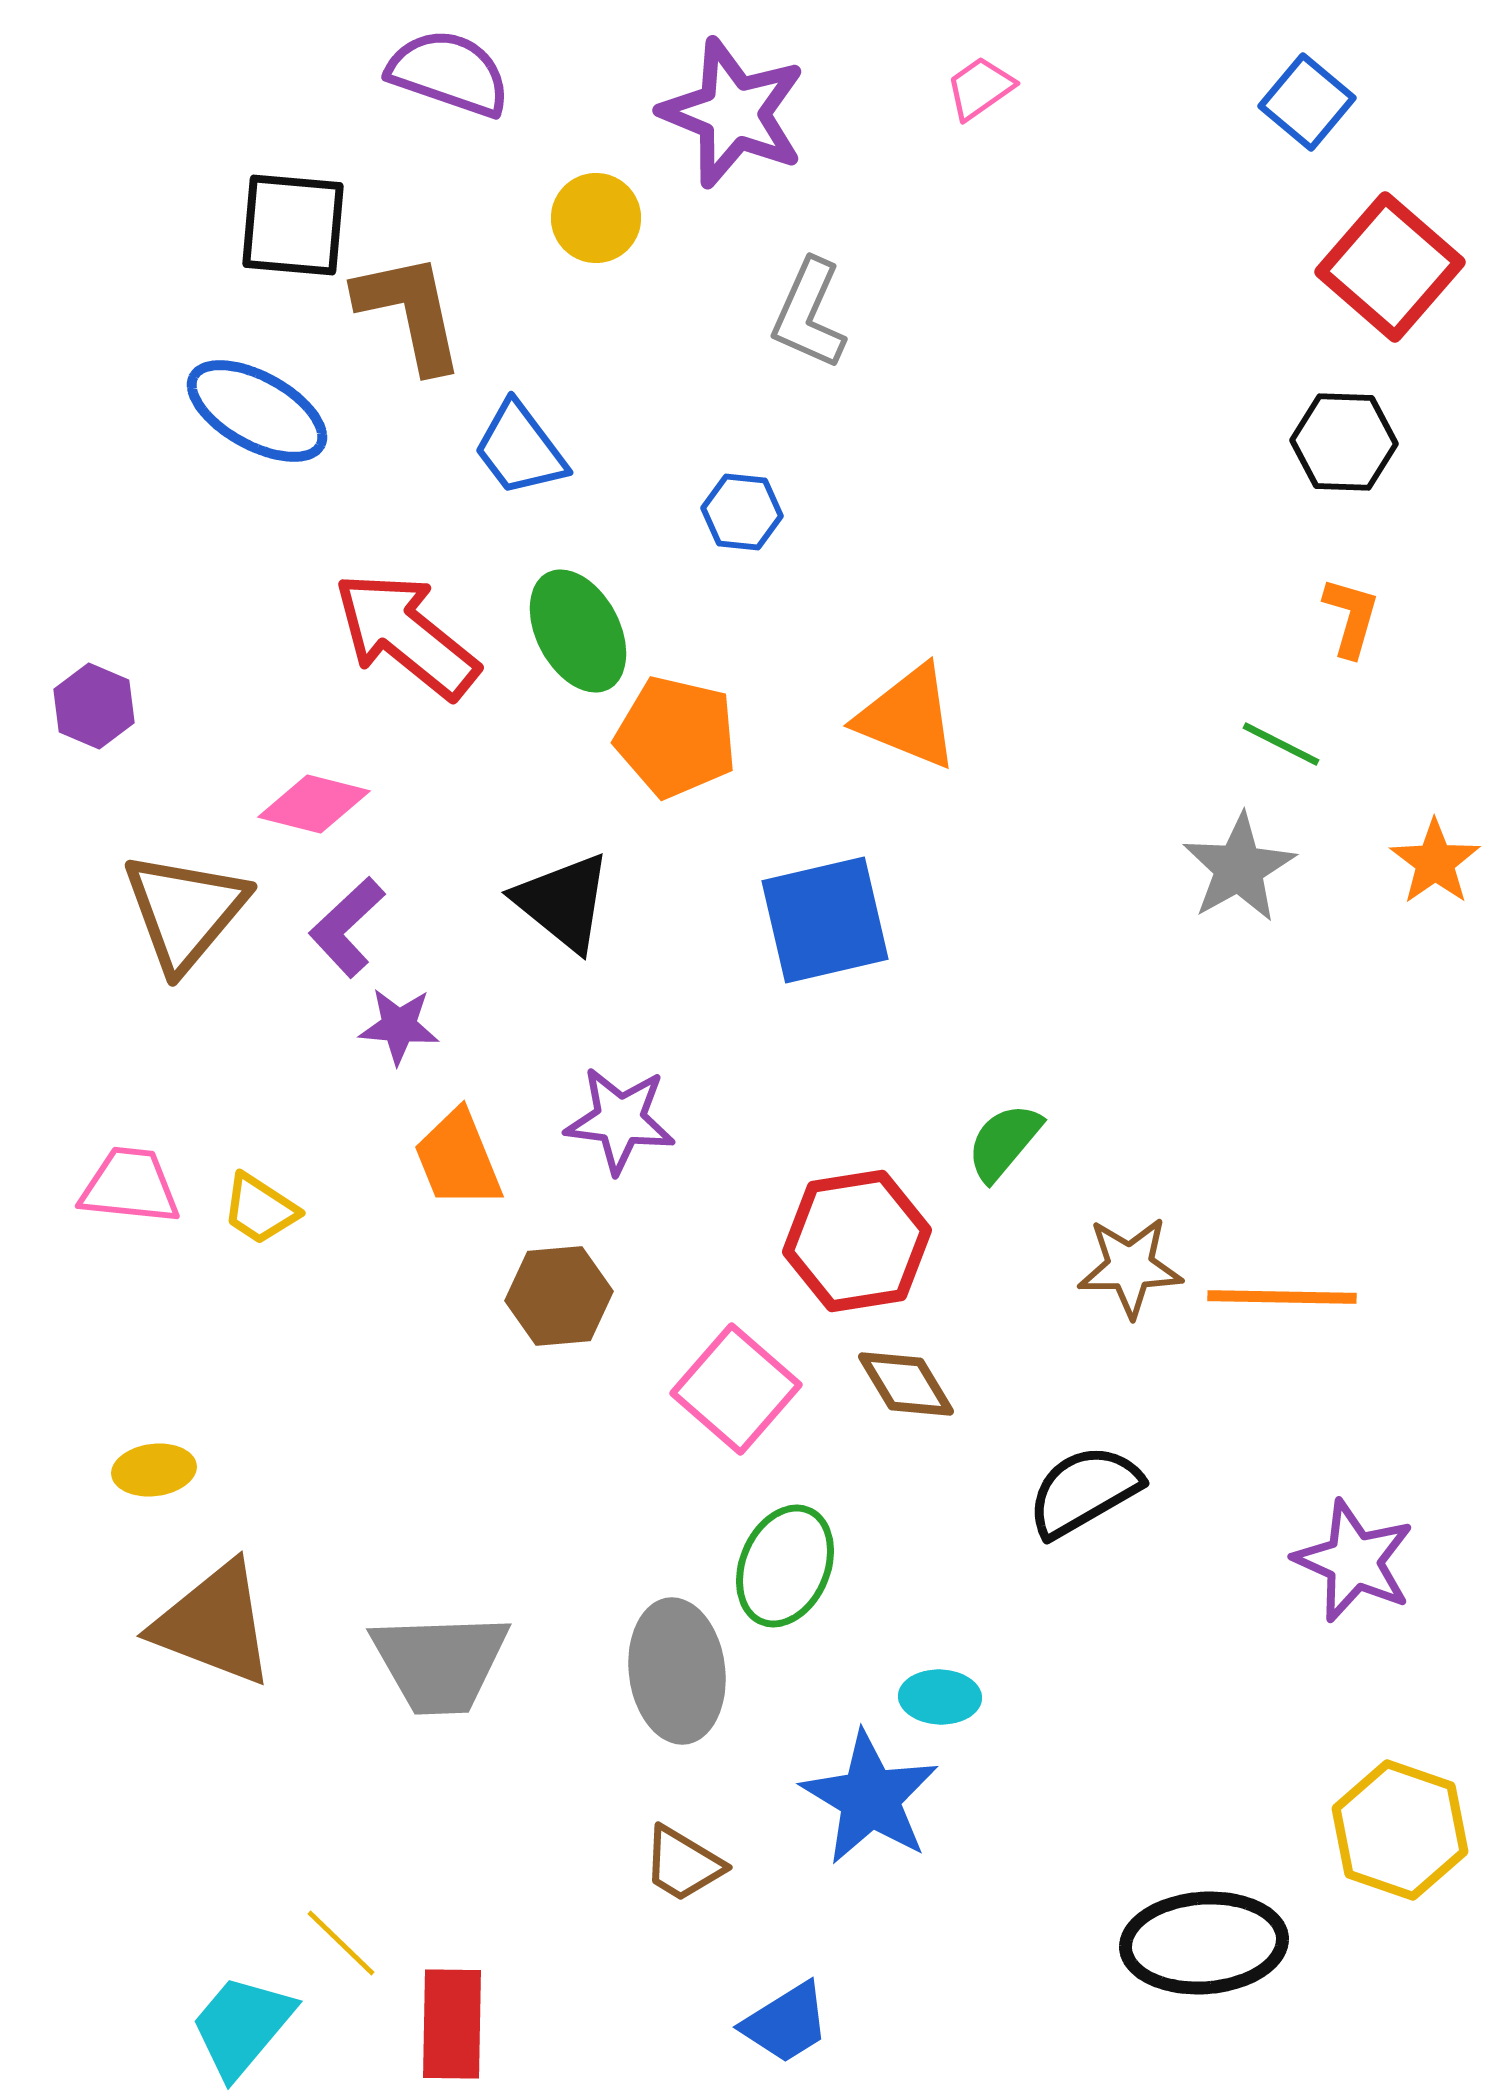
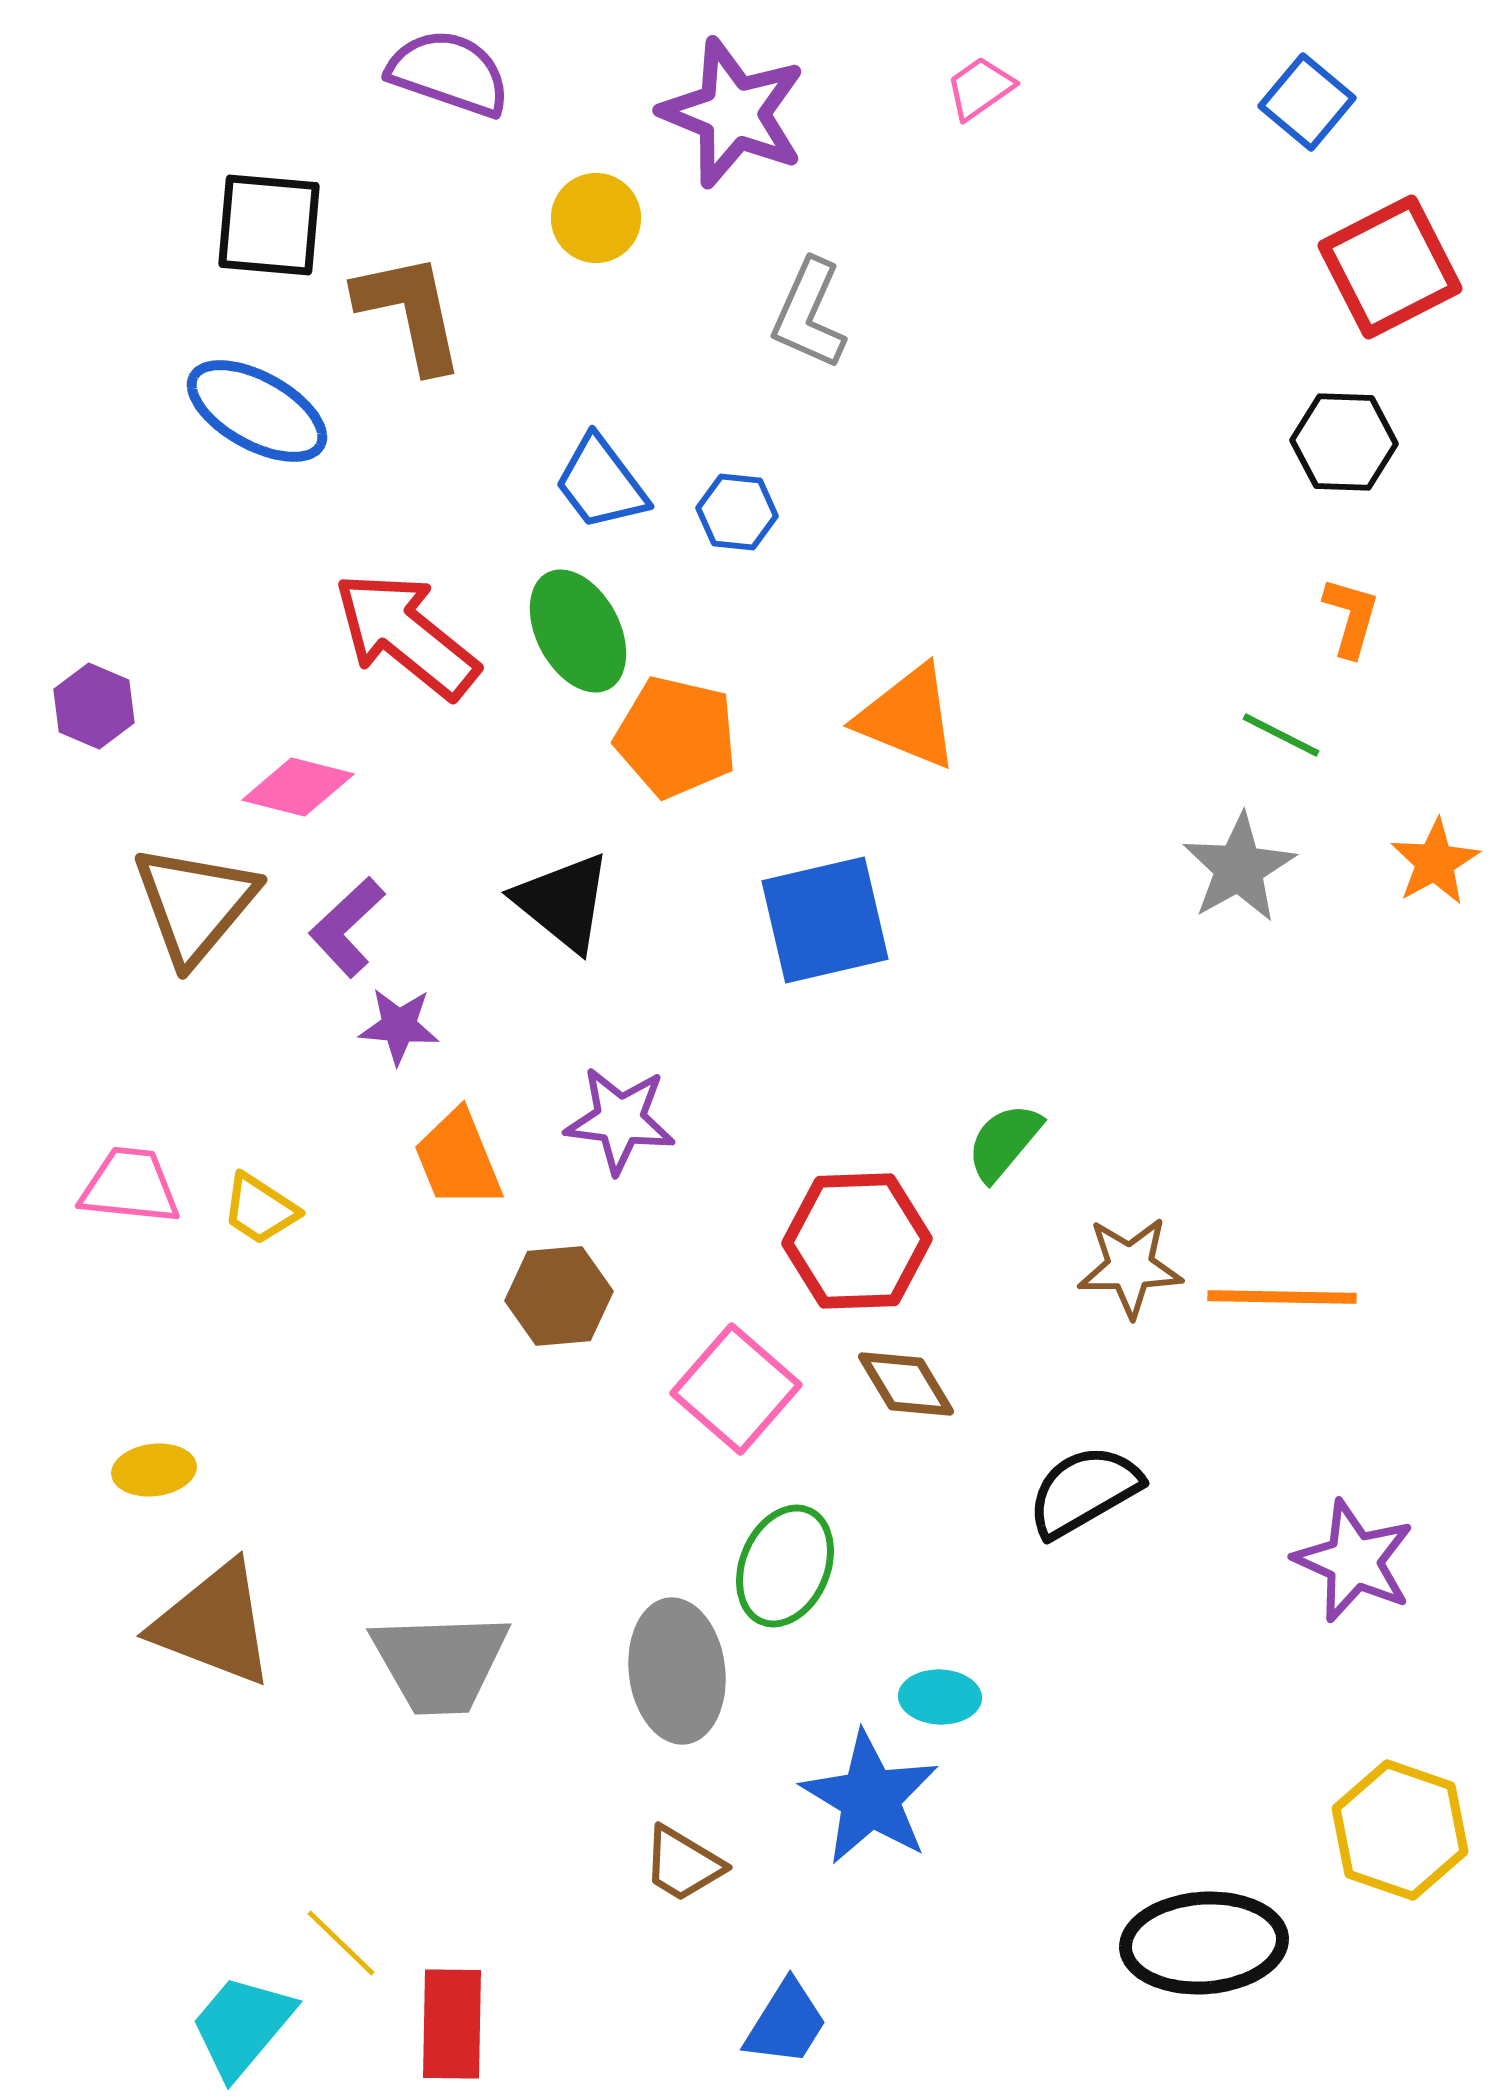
black square at (293, 225): moved 24 px left
red square at (1390, 267): rotated 22 degrees clockwise
blue trapezoid at (520, 449): moved 81 px right, 34 px down
blue hexagon at (742, 512): moved 5 px left
green line at (1281, 744): moved 9 px up
pink diamond at (314, 804): moved 16 px left, 17 px up
orange star at (1435, 862): rotated 6 degrees clockwise
brown triangle at (185, 911): moved 10 px right, 7 px up
red hexagon at (857, 1241): rotated 7 degrees clockwise
blue trapezoid at (786, 2023): rotated 26 degrees counterclockwise
